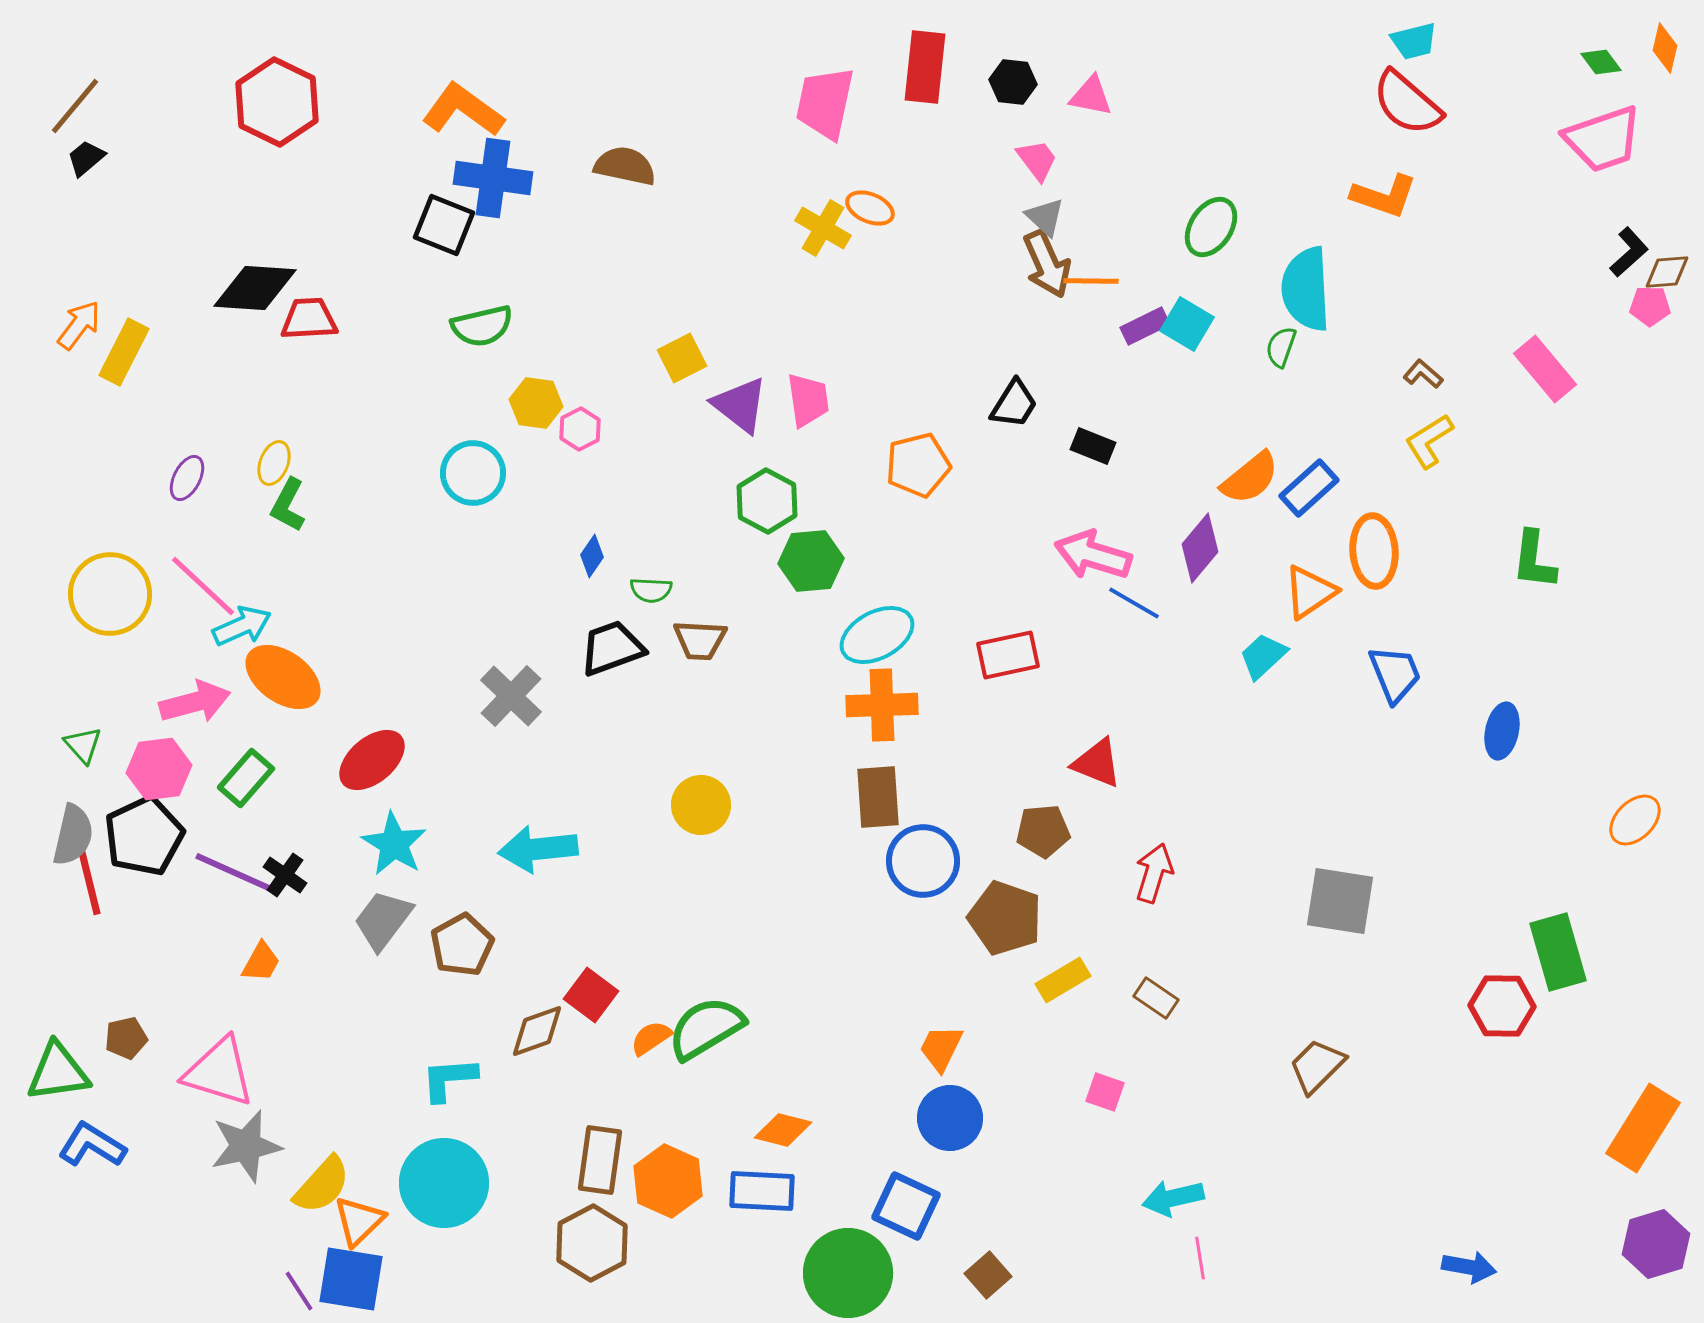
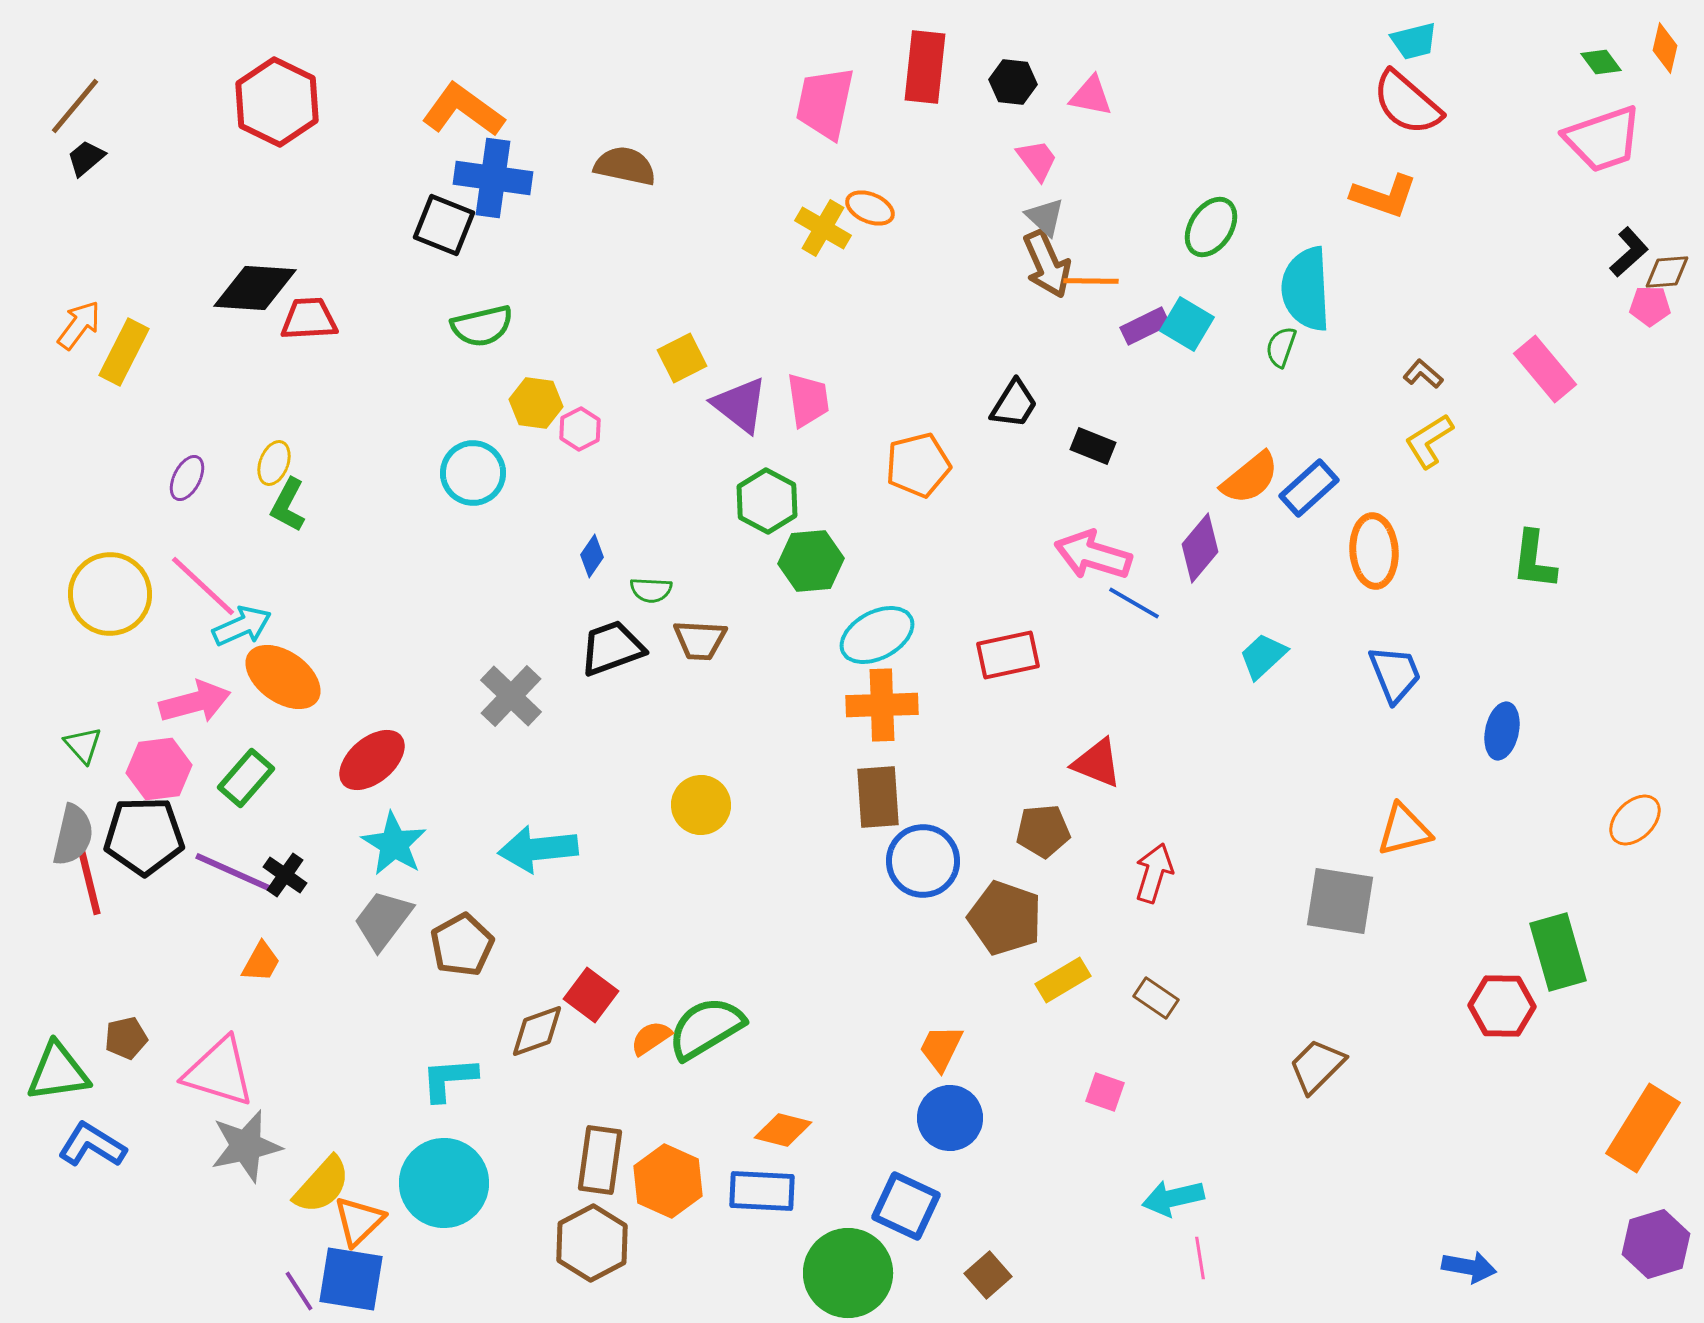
orange triangle at (1310, 592): moved 94 px right, 238 px down; rotated 20 degrees clockwise
black pentagon at (144, 836): rotated 24 degrees clockwise
